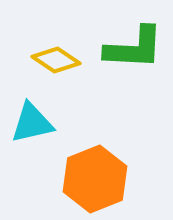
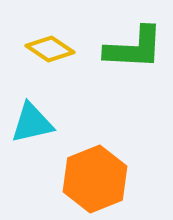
yellow diamond: moved 6 px left, 11 px up
